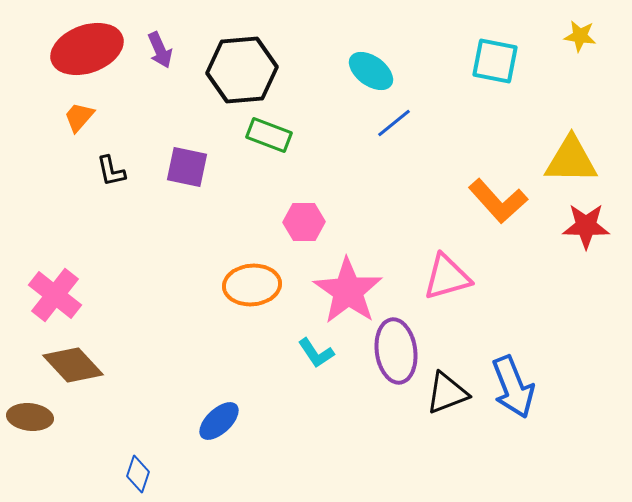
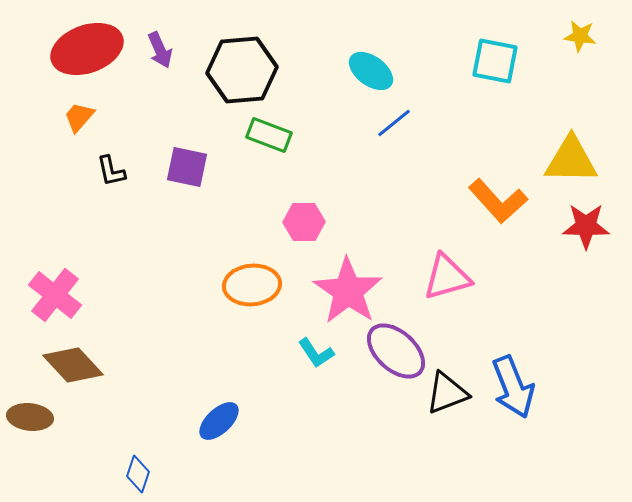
purple ellipse: rotated 40 degrees counterclockwise
